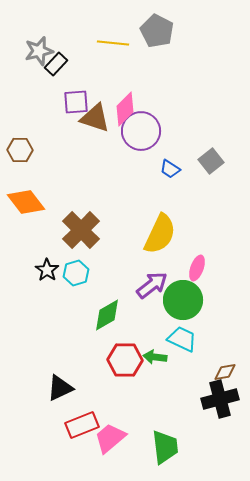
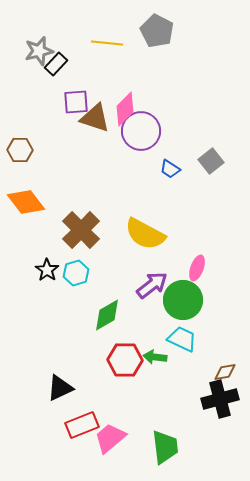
yellow line: moved 6 px left
yellow semicircle: moved 15 px left; rotated 93 degrees clockwise
